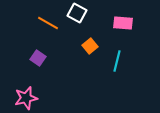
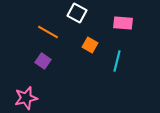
orange line: moved 9 px down
orange square: moved 1 px up; rotated 21 degrees counterclockwise
purple square: moved 5 px right, 3 px down
